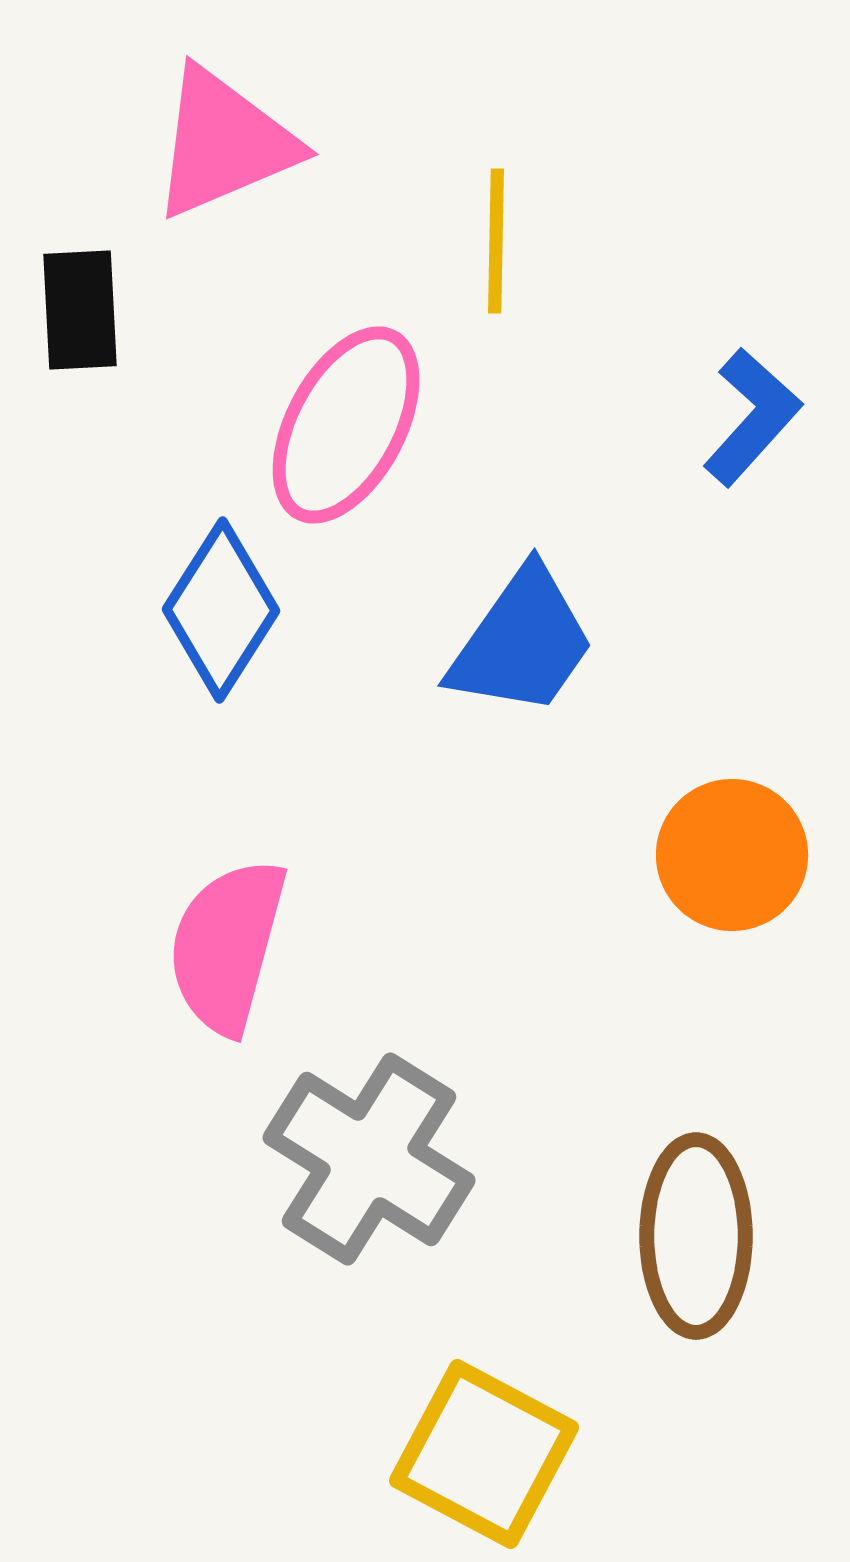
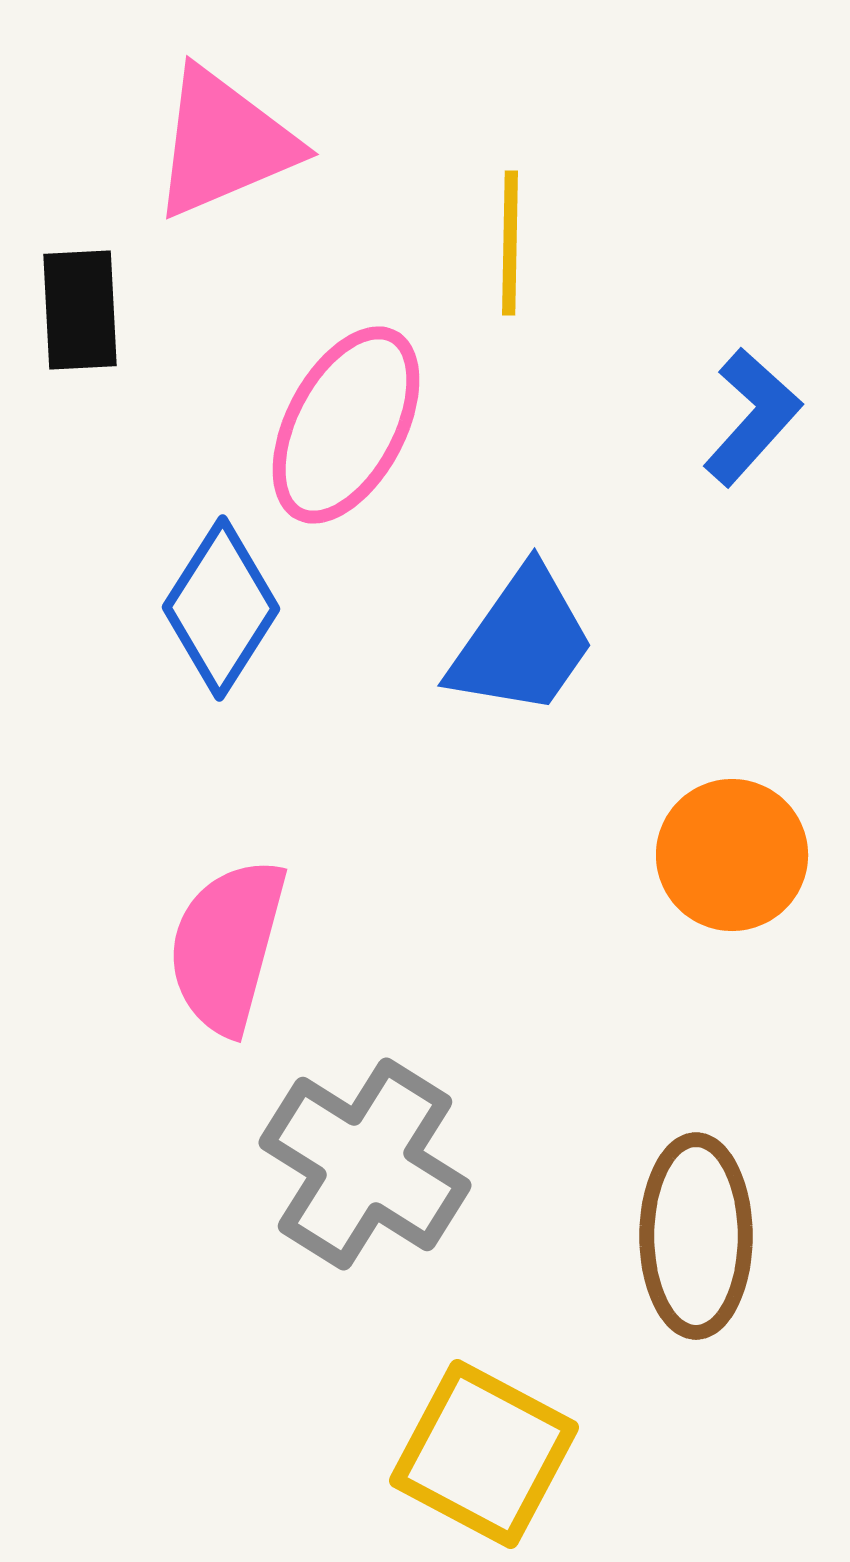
yellow line: moved 14 px right, 2 px down
blue diamond: moved 2 px up
gray cross: moved 4 px left, 5 px down
